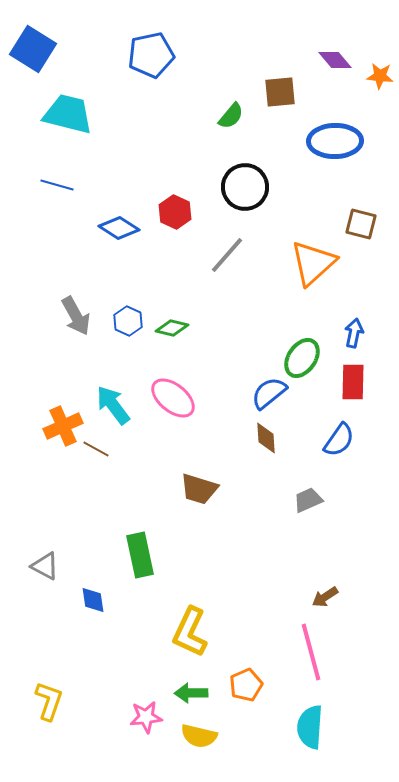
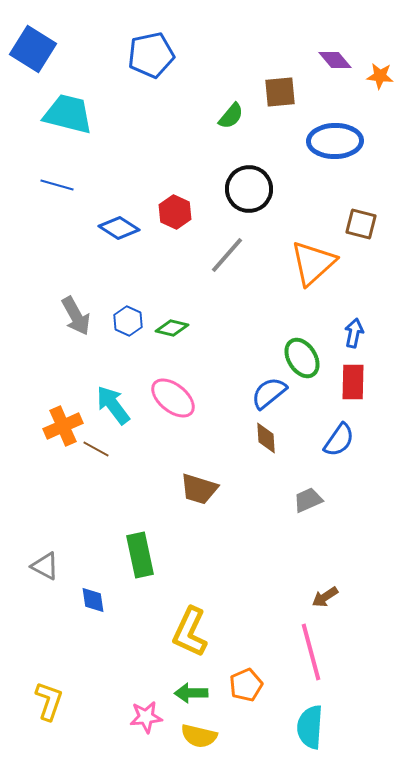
black circle at (245, 187): moved 4 px right, 2 px down
green ellipse at (302, 358): rotated 66 degrees counterclockwise
